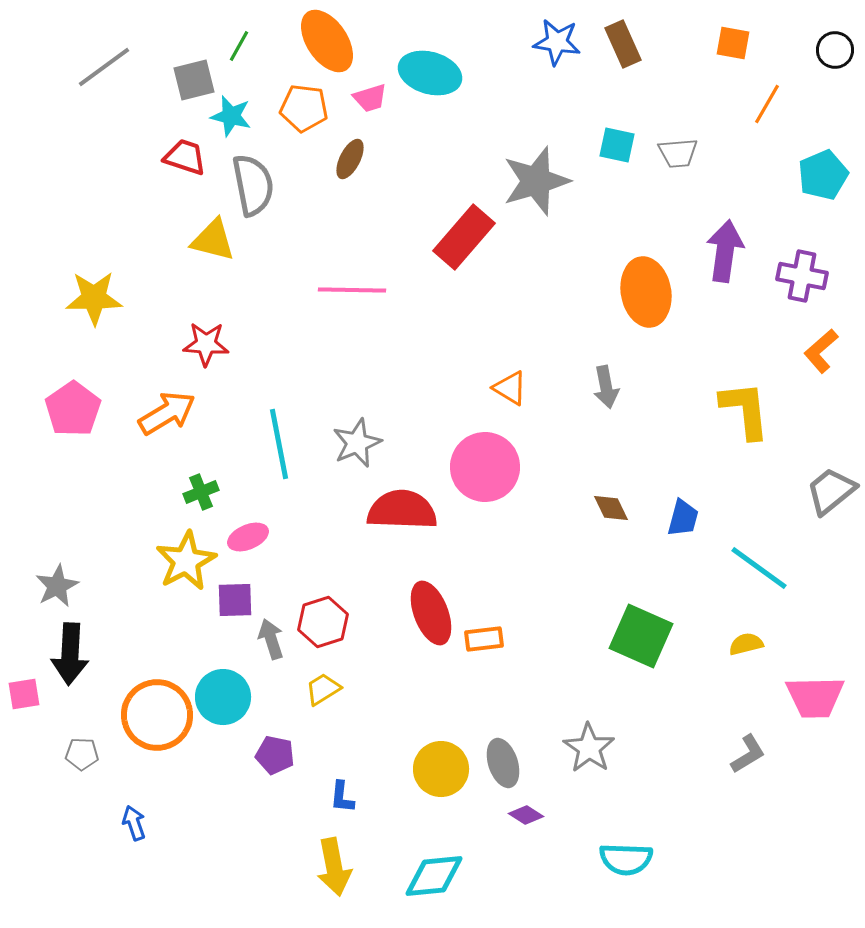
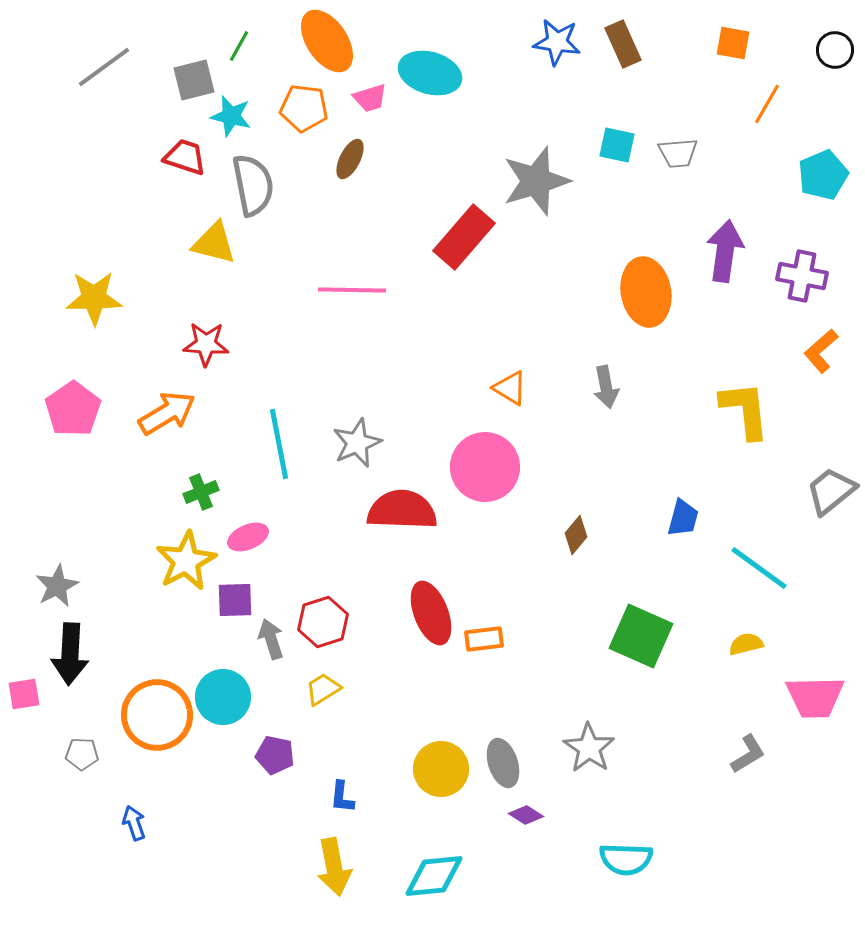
yellow triangle at (213, 240): moved 1 px right, 3 px down
brown diamond at (611, 508): moved 35 px left, 27 px down; rotated 66 degrees clockwise
